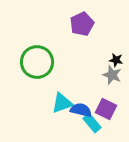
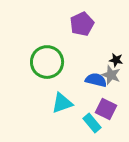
green circle: moved 10 px right
gray star: moved 1 px left
blue semicircle: moved 15 px right, 30 px up
